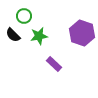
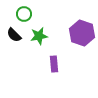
green circle: moved 2 px up
black semicircle: moved 1 px right
purple rectangle: rotated 42 degrees clockwise
